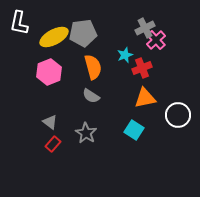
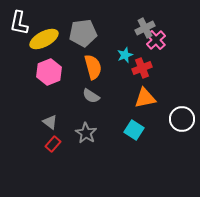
yellow ellipse: moved 10 px left, 2 px down
white circle: moved 4 px right, 4 px down
